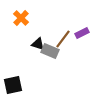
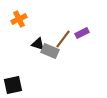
orange cross: moved 2 px left, 1 px down; rotated 21 degrees clockwise
